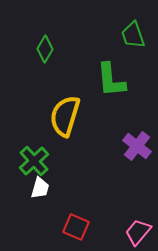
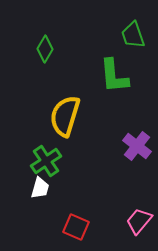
green L-shape: moved 3 px right, 4 px up
green cross: moved 12 px right; rotated 8 degrees clockwise
pink trapezoid: moved 1 px right, 11 px up
